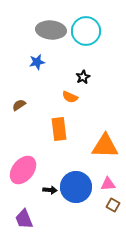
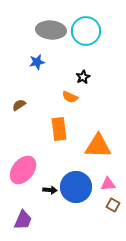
orange triangle: moved 7 px left
purple trapezoid: moved 1 px left, 1 px down; rotated 135 degrees counterclockwise
